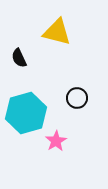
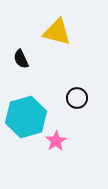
black semicircle: moved 2 px right, 1 px down
cyan hexagon: moved 4 px down
